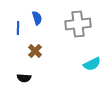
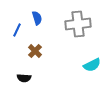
blue line: moved 1 px left, 2 px down; rotated 24 degrees clockwise
cyan semicircle: moved 1 px down
